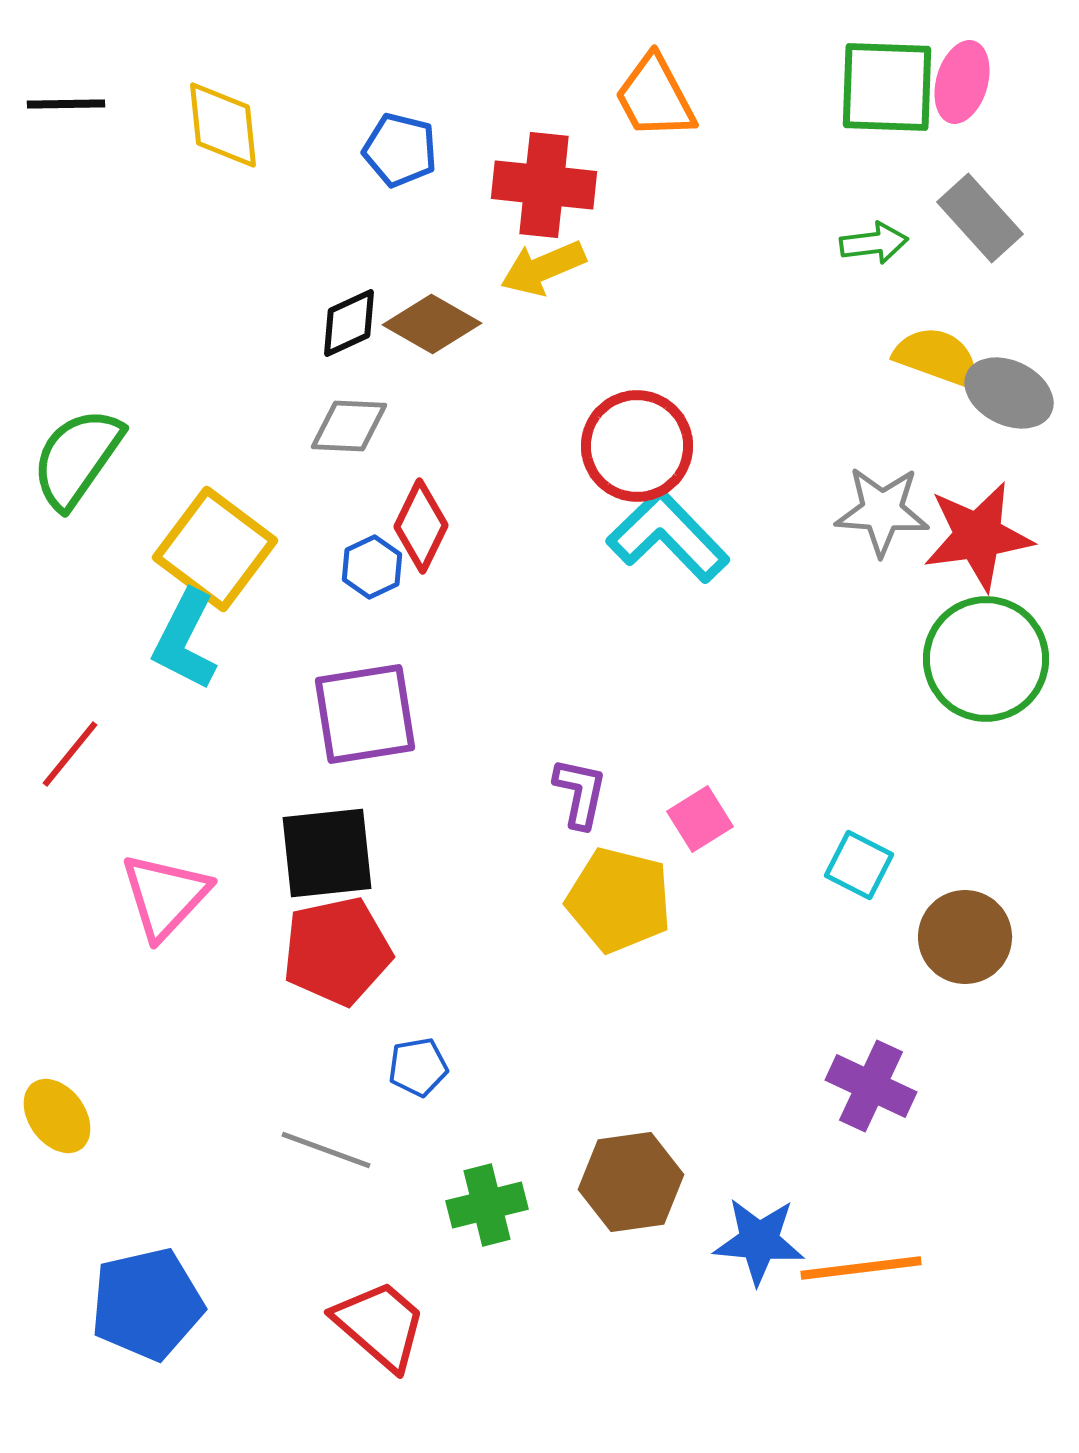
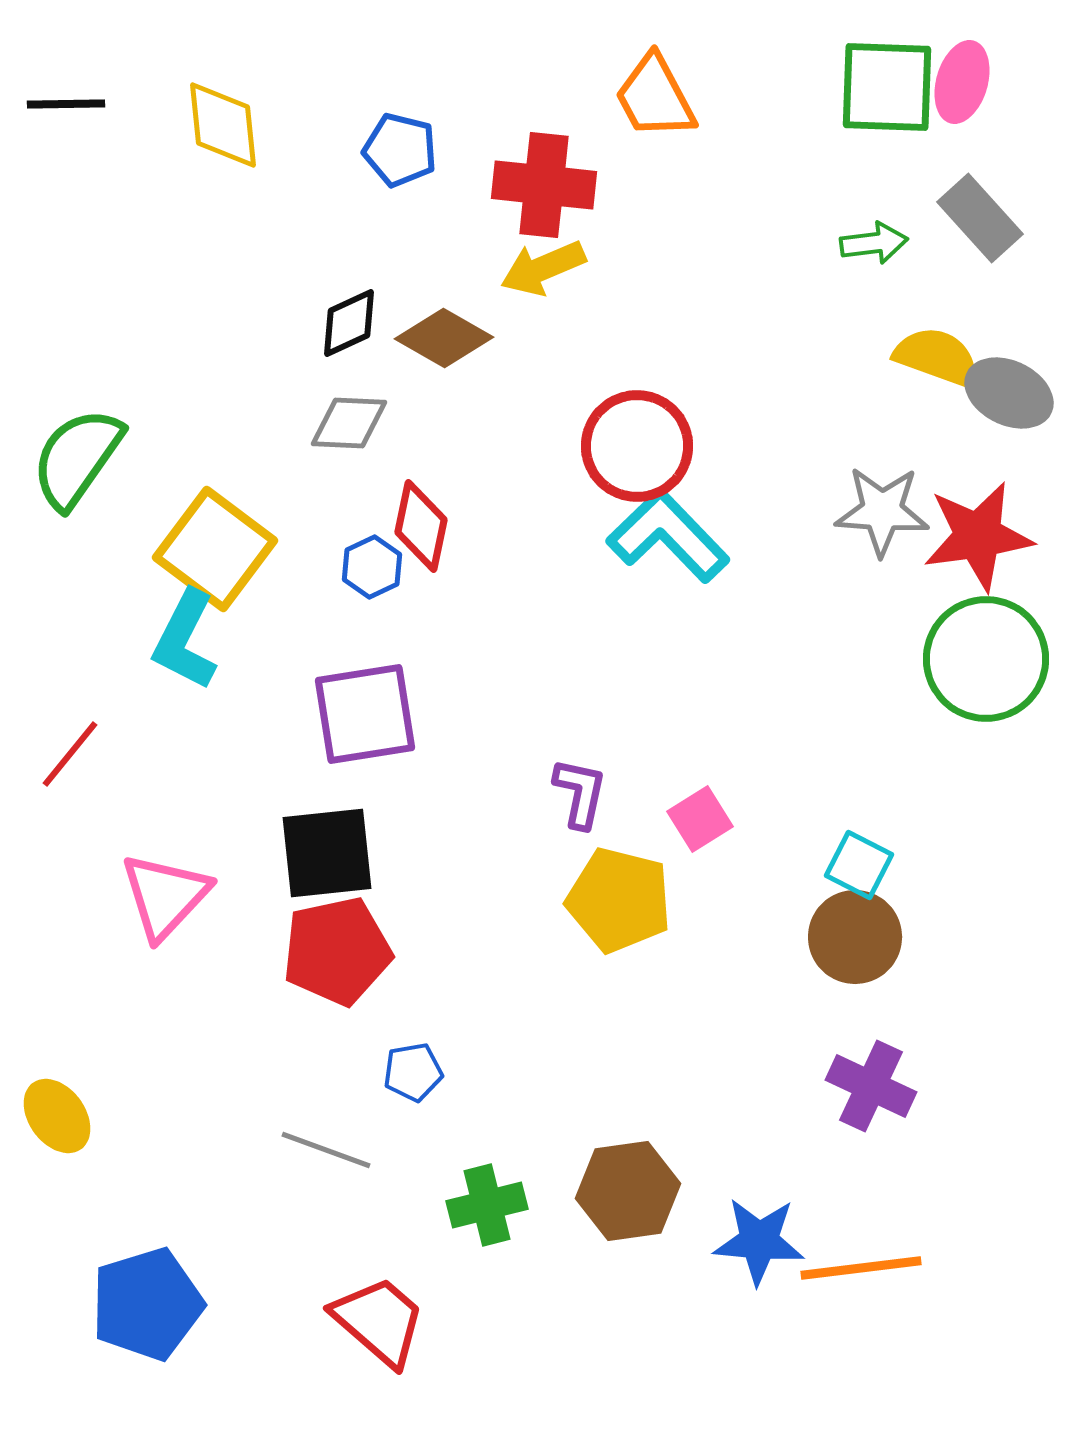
brown diamond at (432, 324): moved 12 px right, 14 px down
gray diamond at (349, 426): moved 3 px up
red diamond at (421, 526): rotated 14 degrees counterclockwise
brown circle at (965, 937): moved 110 px left
blue pentagon at (418, 1067): moved 5 px left, 5 px down
brown hexagon at (631, 1182): moved 3 px left, 9 px down
blue pentagon at (147, 1304): rotated 4 degrees counterclockwise
red trapezoid at (380, 1325): moved 1 px left, 4 px up
